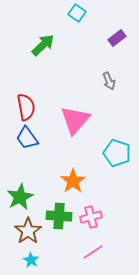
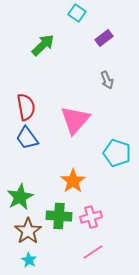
purple rectangle: moved 13 px left
gray arrow: moved 2 px left, 1 px up
cyan star: moved 2 px left
